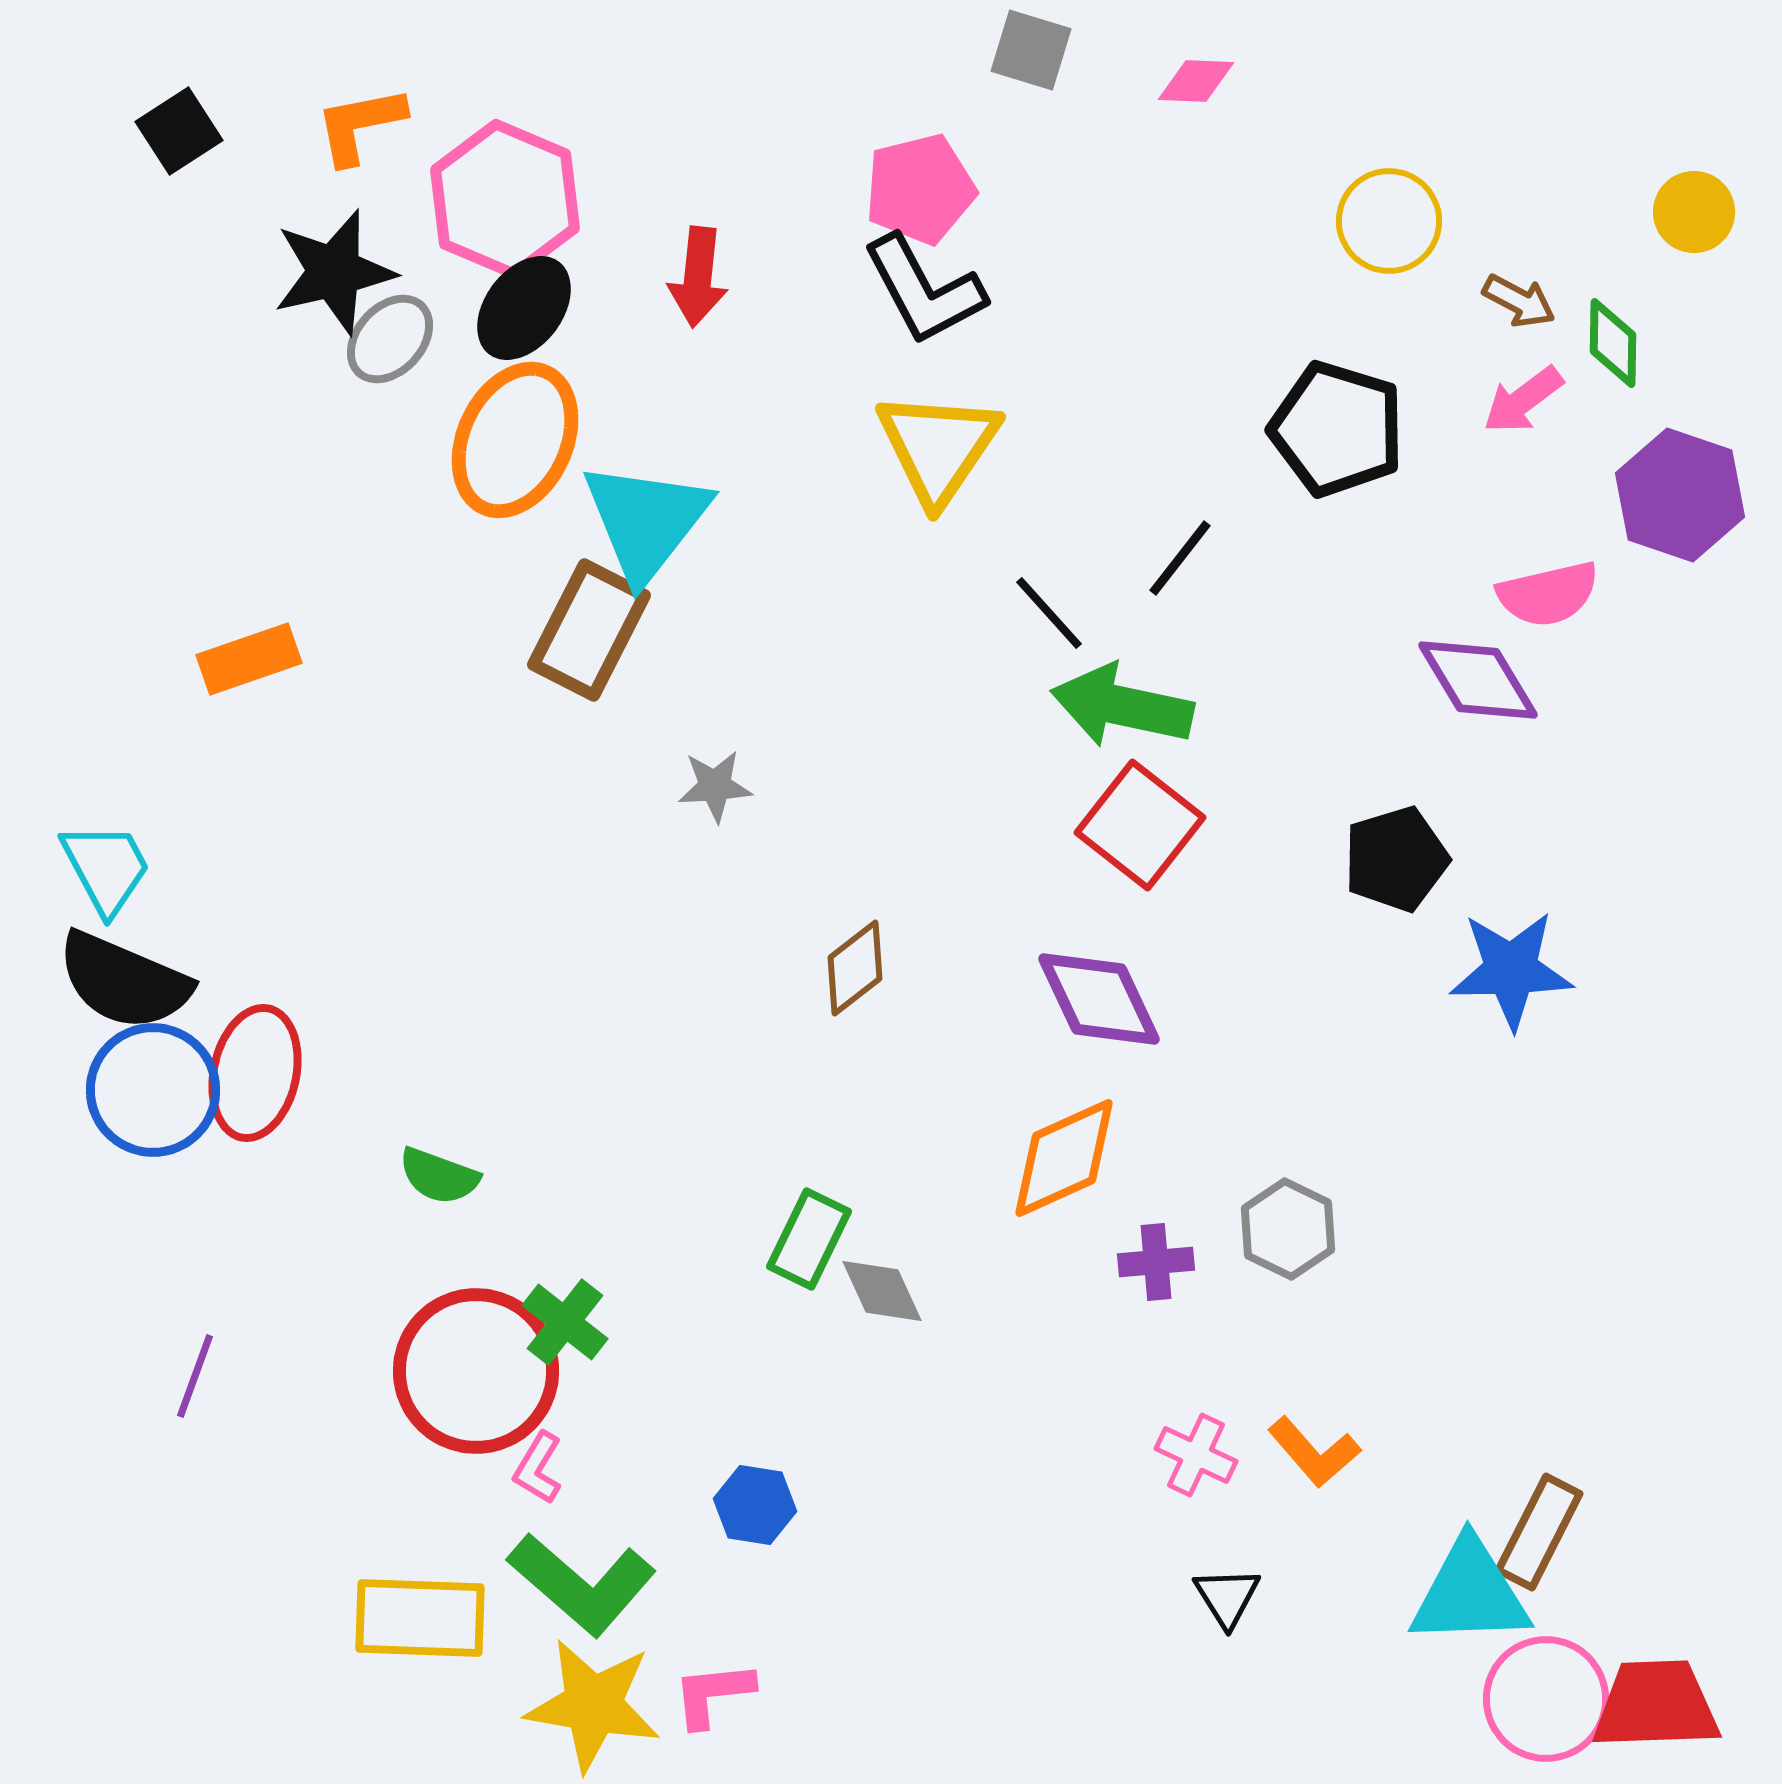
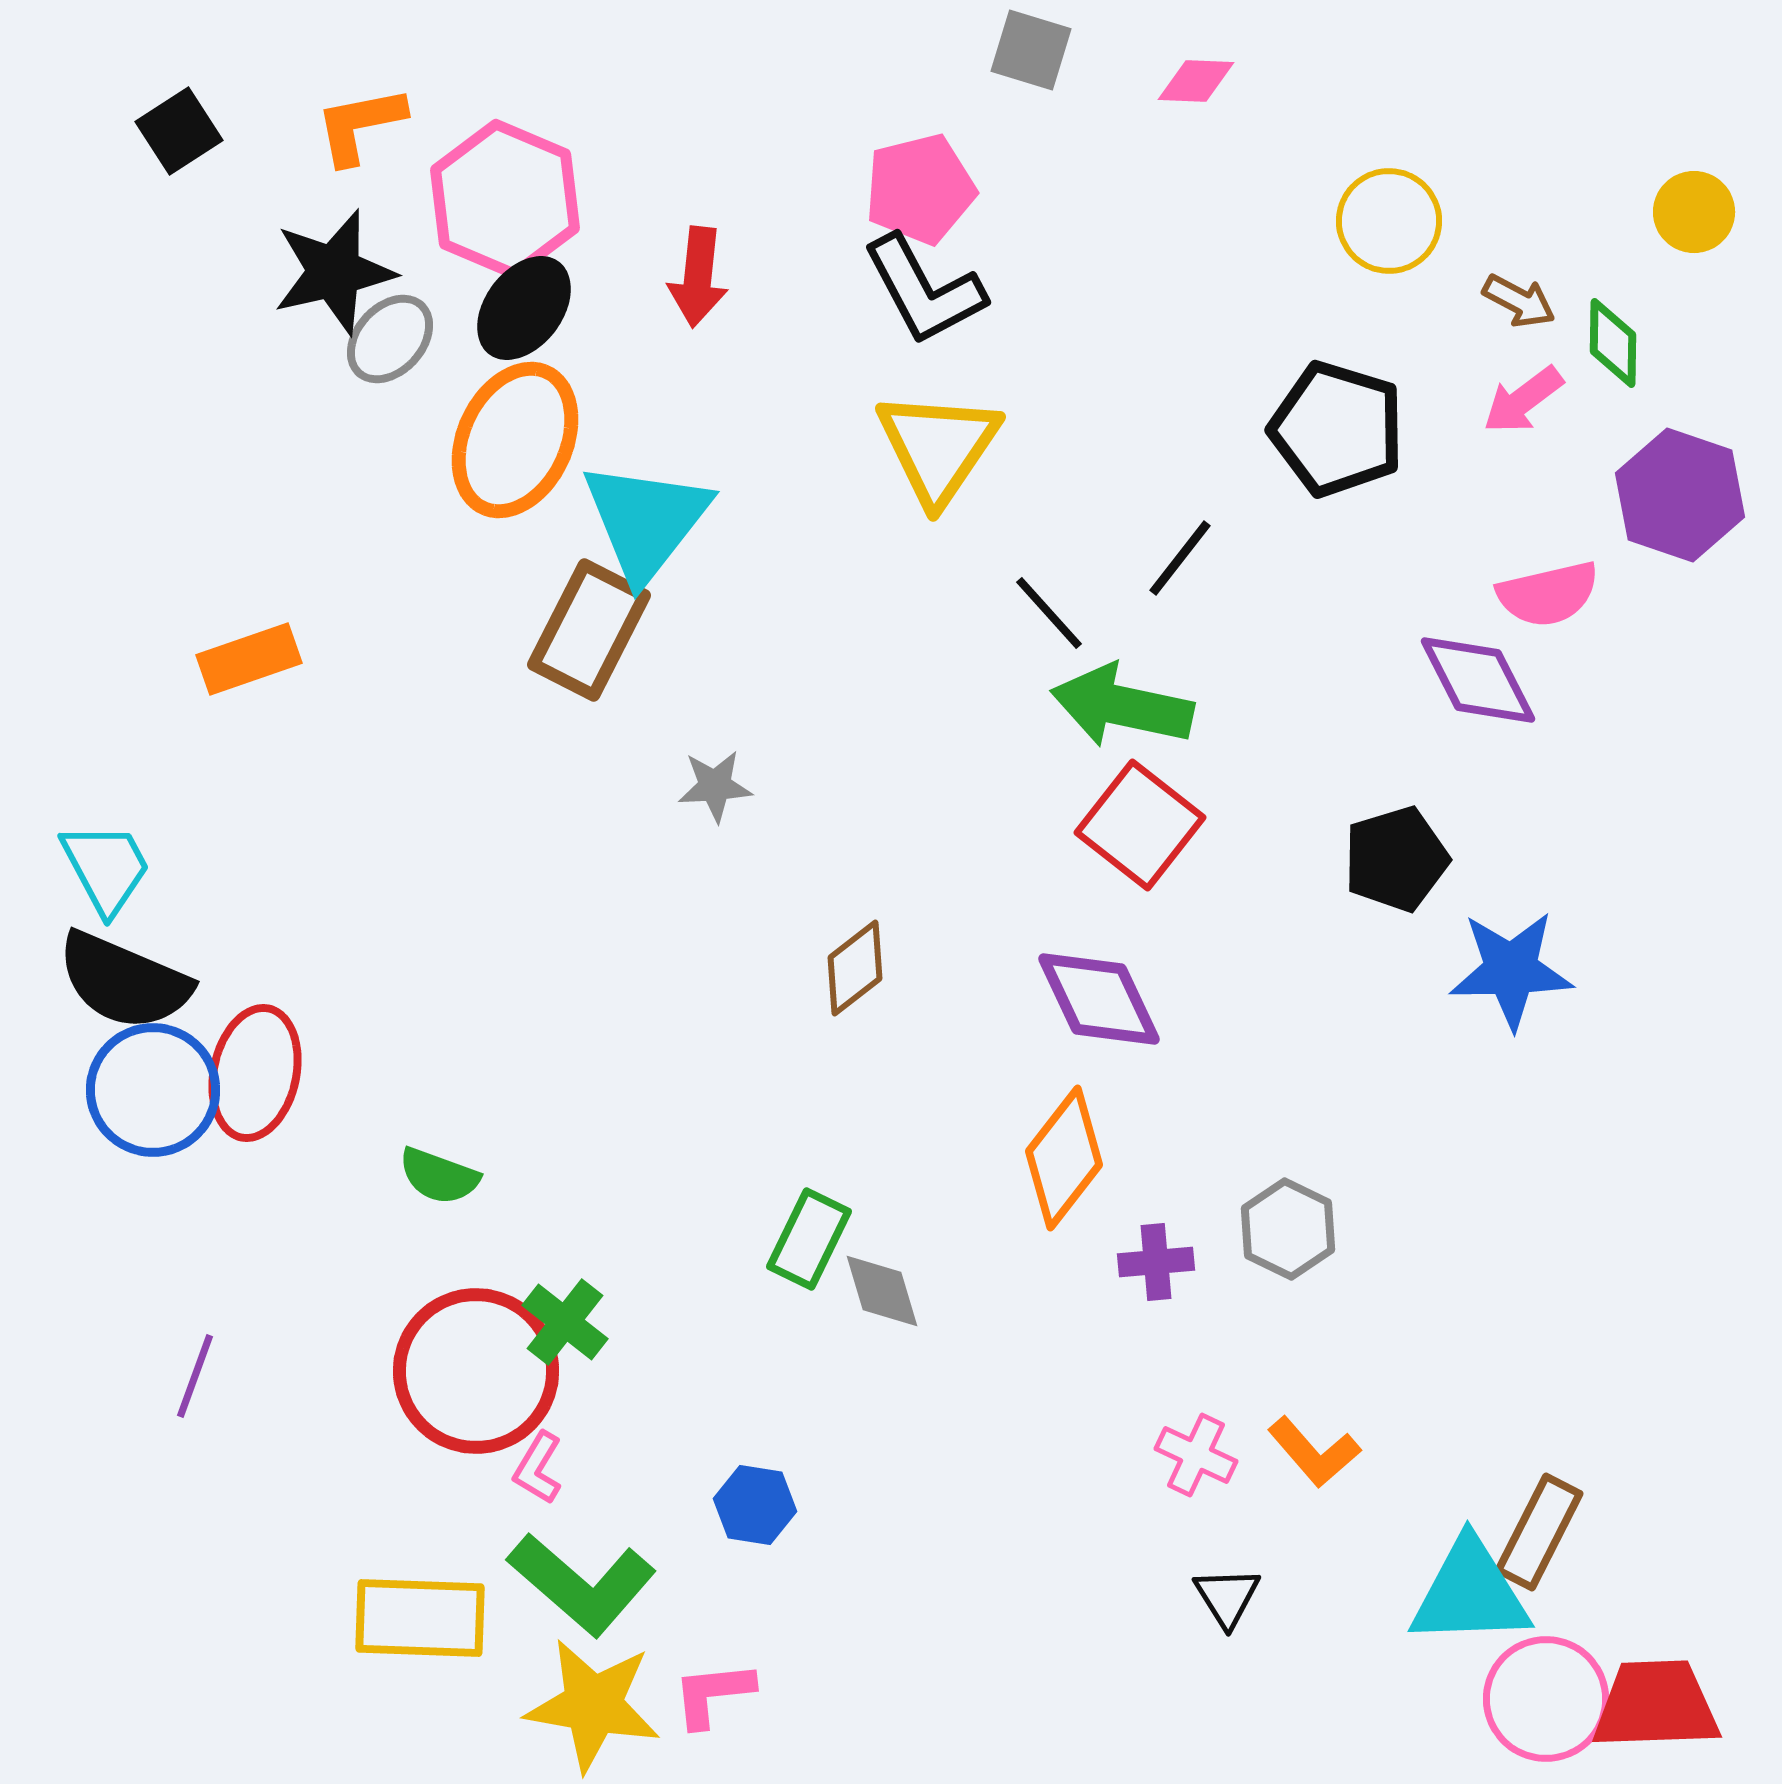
purple diamond at (1478, 680): rotated 4 degrees clockwise
orange diamond at (1064, 1158): rotated 28 degrees counterclockwise
gray diamond at (882, 1291): rotated 8 degrees clockwise
